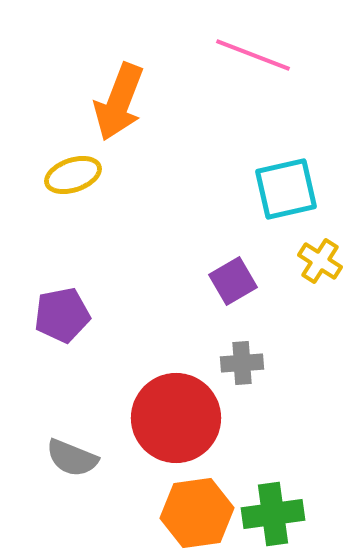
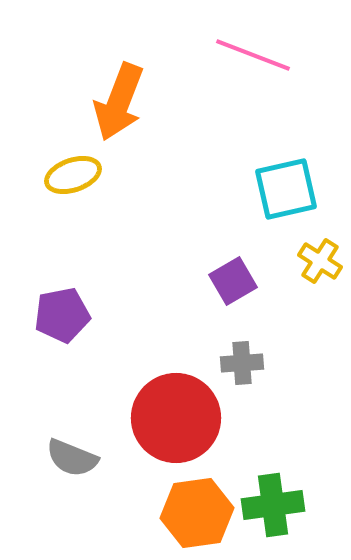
green cross: moved 9 px up
